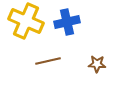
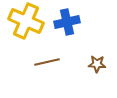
brown line: moved 1 px left, 1 px down
